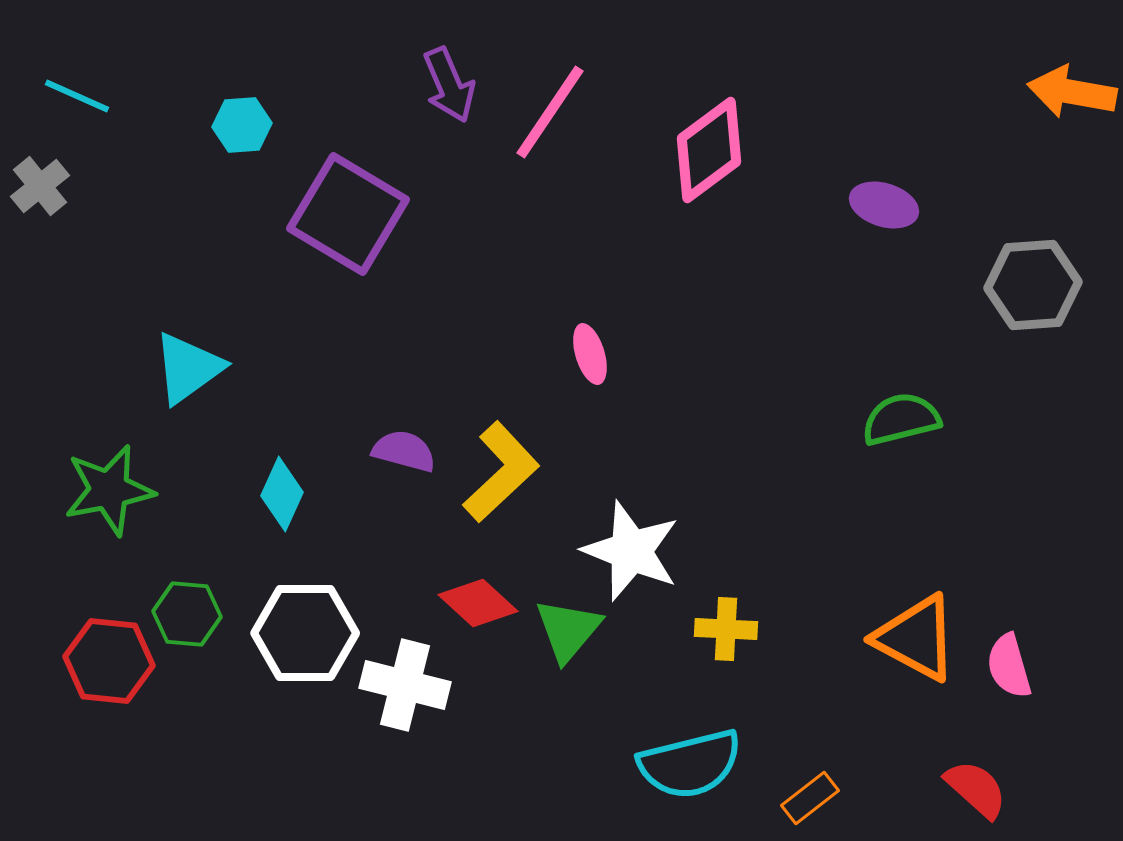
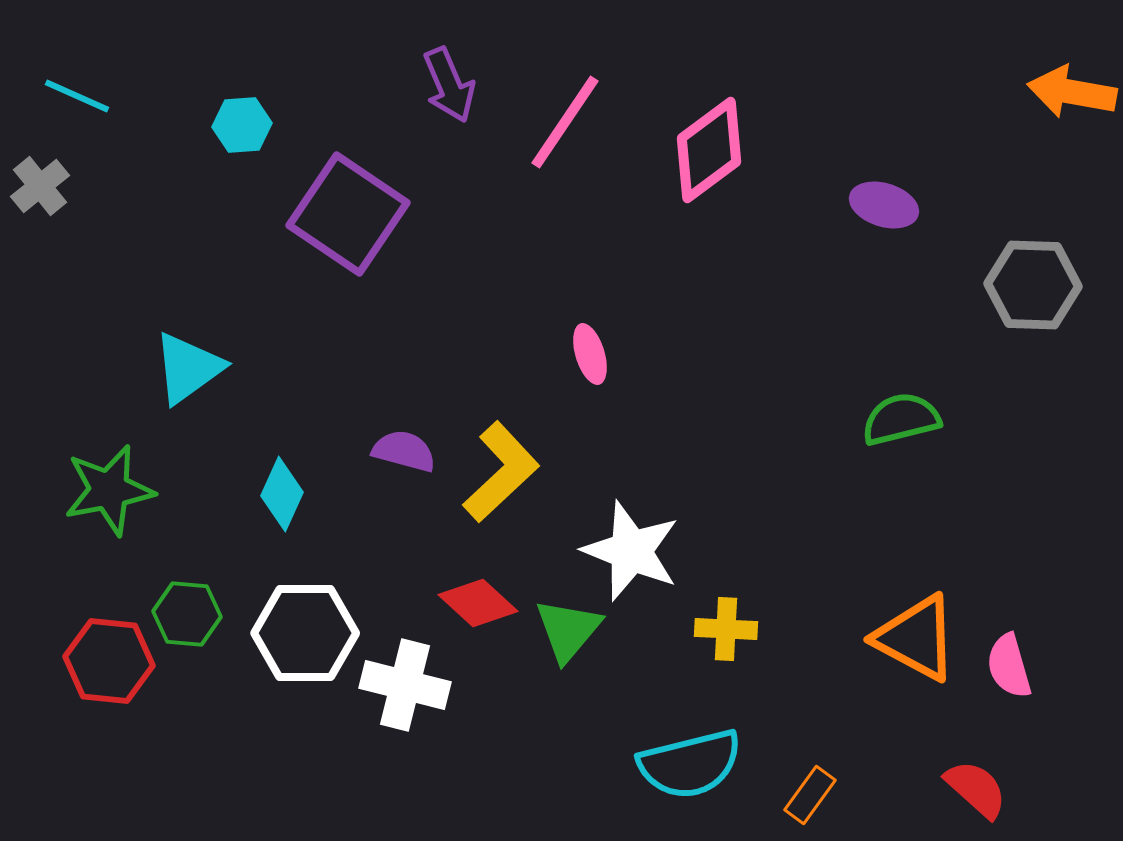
pink line: moved 15 px right, 10 px down
purple square: rotated 3 degrees clockwise
gray hexagon: rotated 6 degrees clockwise
orange rectangle: moved 3 px up; rotated 16 degrees counterclockwise
